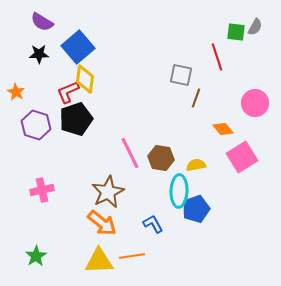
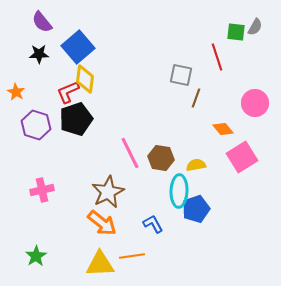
purple semicircle: rotated 20 degrees clockwise
yellow triangle: moved 1 px right, 3 px down
